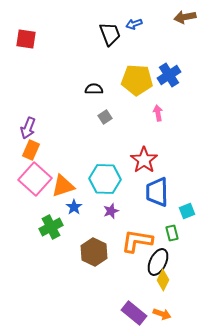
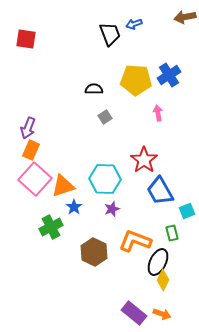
yellow pentagon: moved 1 px left
blue trapezoid: moved 3 px right, 1 px up; rotated 28 degrees counterclockwise
purple star: moved 1 px right, 2 px up
orange L-shape: moved 2 px left; rotated 12 degrees clockwise
